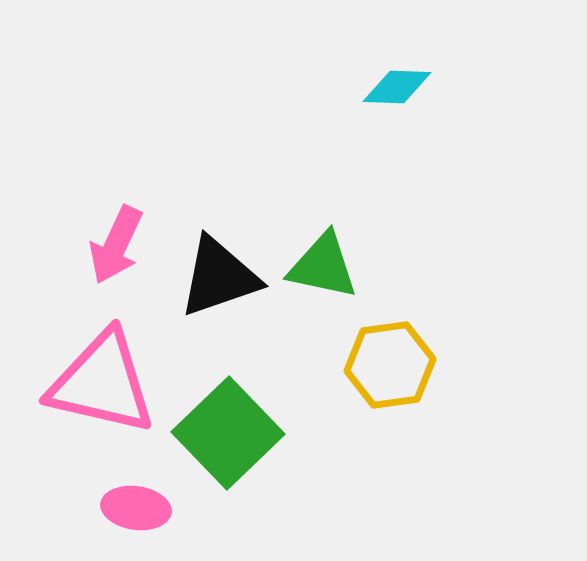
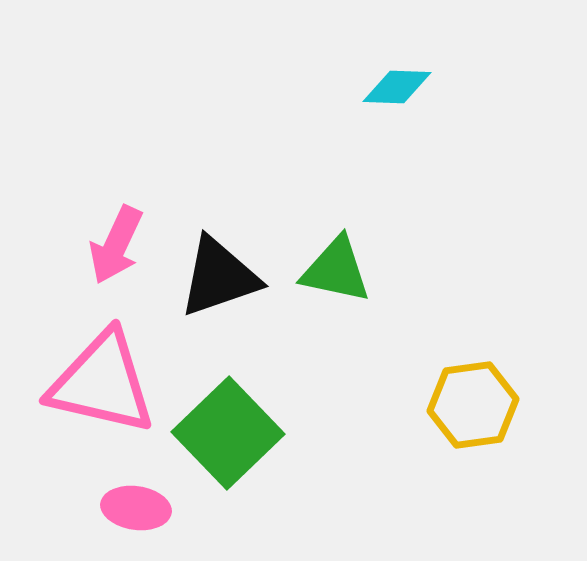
green triangle: moved 13 px right, 4 px down
yellow hexagon: moved 83 px right, 40 px down
